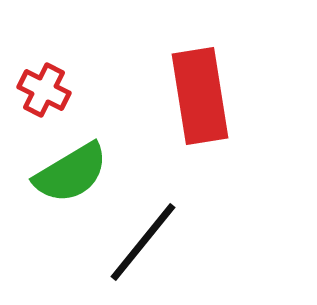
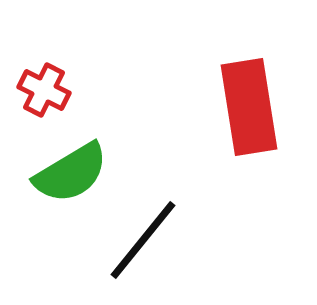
red rectangle: moved 49 px right, 11 px down
black line: moved 2 px up
